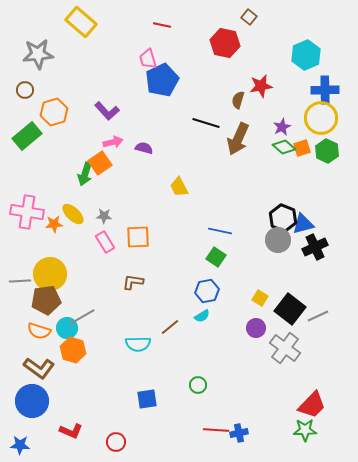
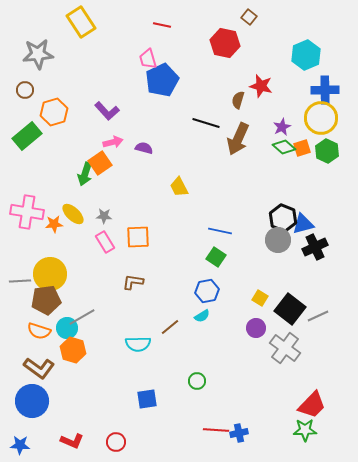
yellow rectangle at (81, 22): rotated 16 degrees clockwise
red star at (261, 86): rotated 25 degrees clockwise
green circle at (198, 385): moved 1 px left, 4 px up
red L-shape at (71, 431): moved 1 px right, 10 px down
